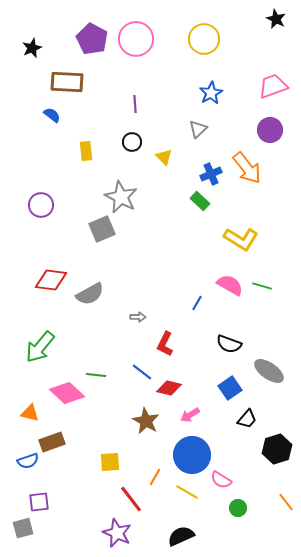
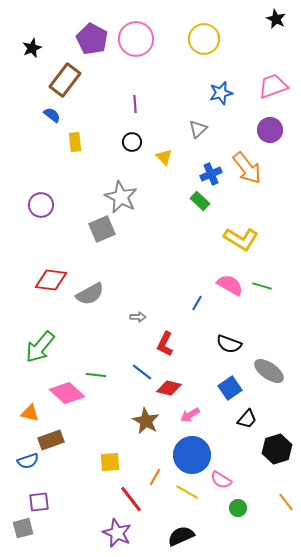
brown rectangle at (67, 82): moved 2 px left, 2 px up; rotated 56 degrees counterclockwise
blue star at (211, 93): moved 10 px right; rotated 15 degrees clockwise
yellow rectangle at (86, 151): moved 11 px left, 9 px up
brown rectangle at (52, 442): moved 1 px left, 2 px up
